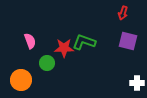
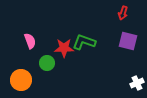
white cross: rotated 24 degrees counterclockwise
